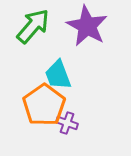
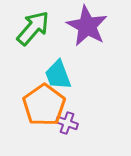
green arrow: moved 2 px down
